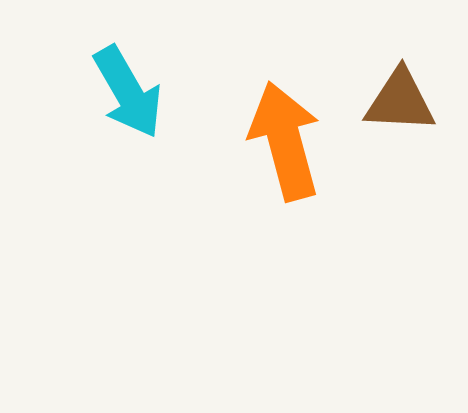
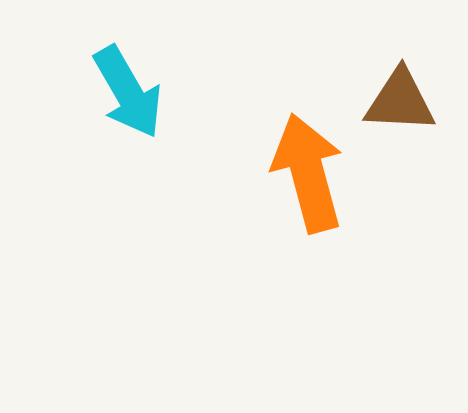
orange arrow: moved 23 px right, 32 px down
